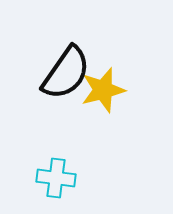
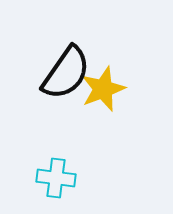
yellow star: moved 1 px up; rotated 6 degrees counterclockwise
